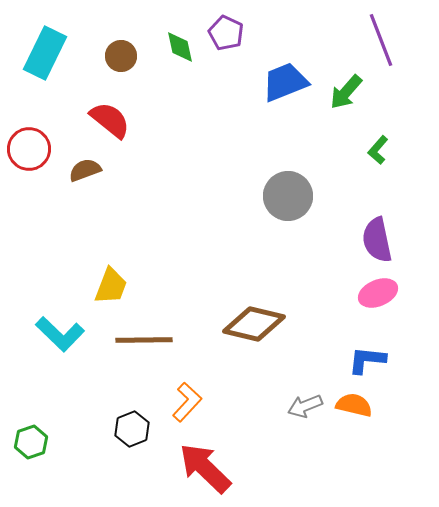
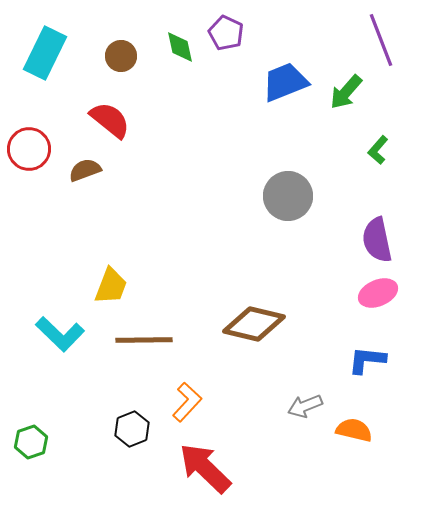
orange semicircle: moved 25 px down
